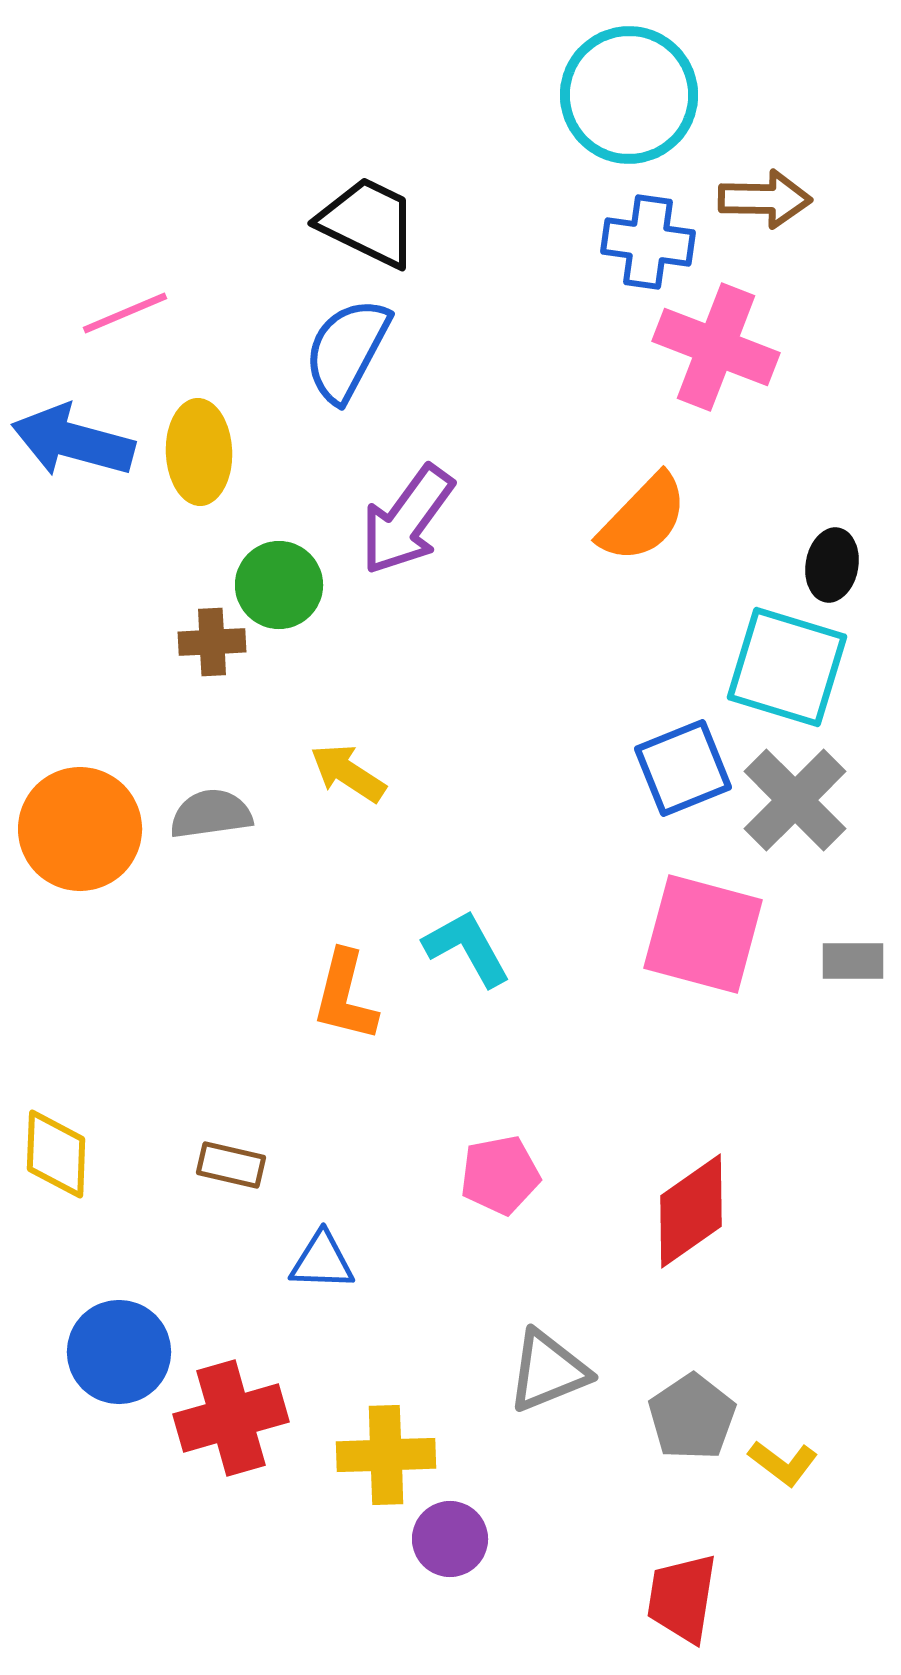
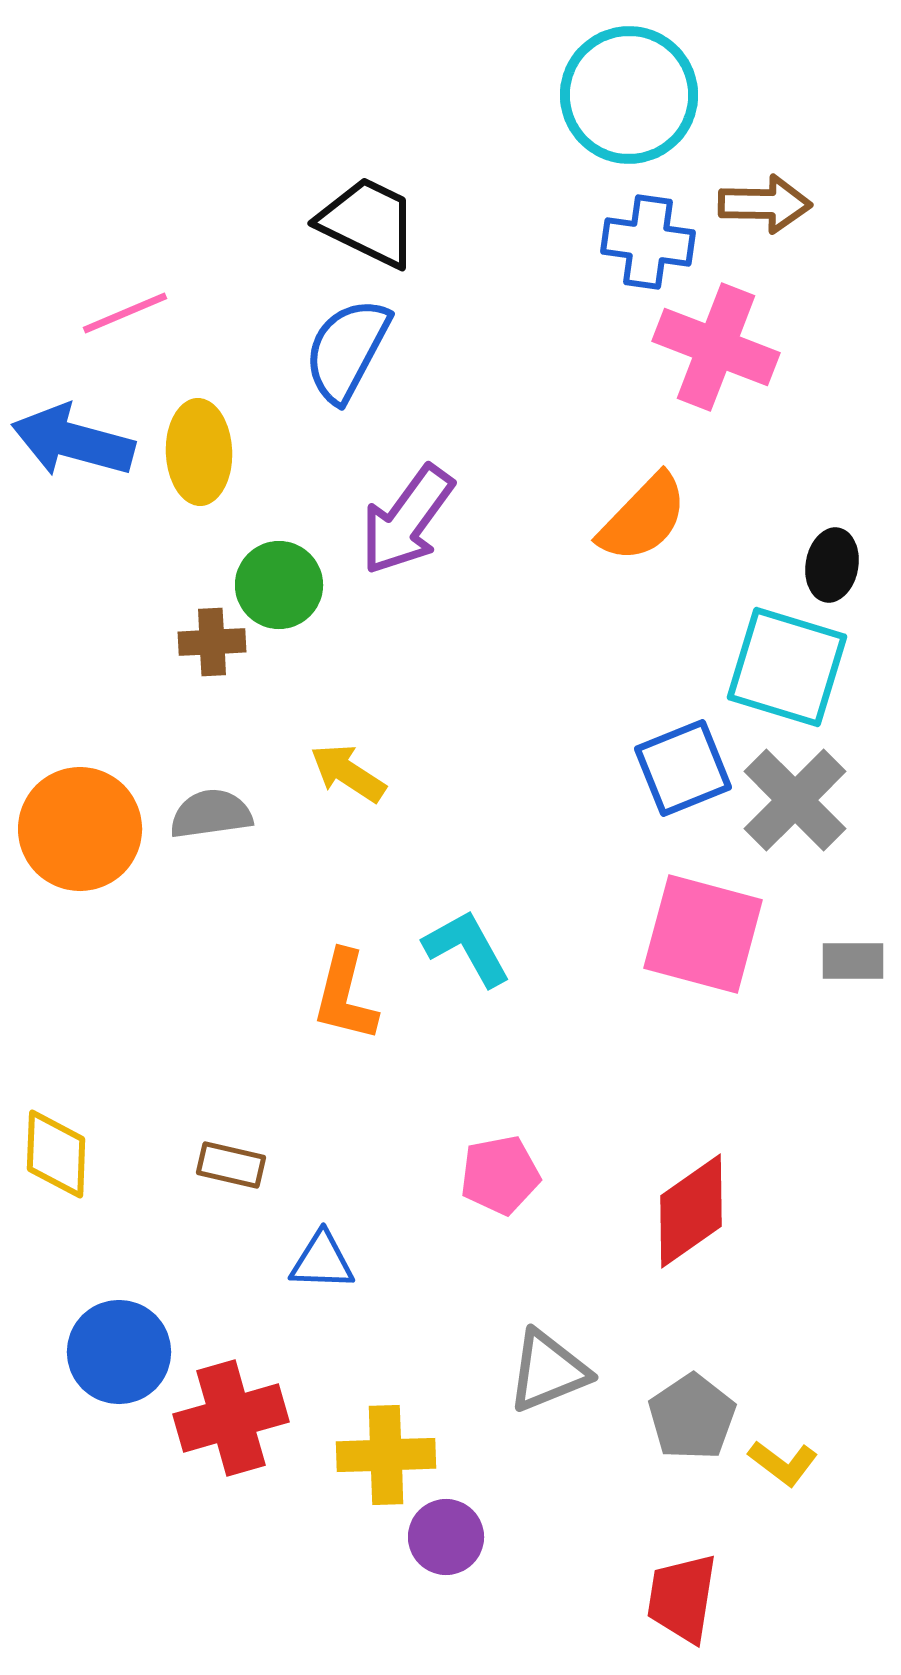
brown arrow: moved 5 px down
purple circle: moved 4 px left, 2 px up
